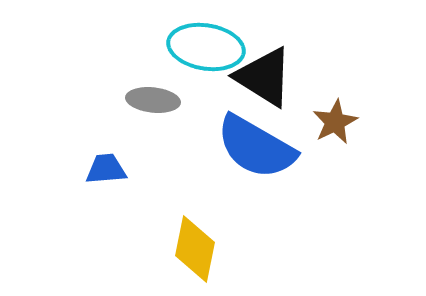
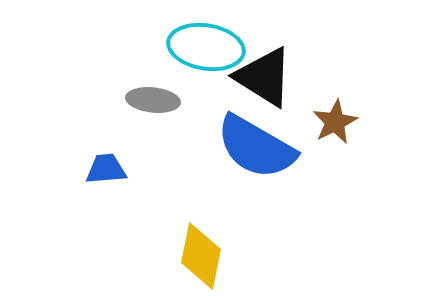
yellow diamond: moved 6 px right, 7 px down
